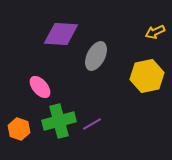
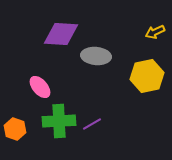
gray ellipse: rotated 68 degrees clockwise
green cross: rotated 12 degrees clockwise
orange hexagon: moved 4 px left
